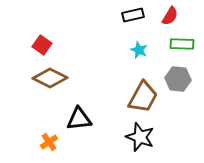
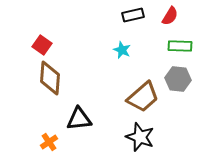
green rectangle: moved 2 px left, 2 px down
cyan star: moved 17 px left
brown diamond: rotated 68 degrees clockwise
brown trapezoid: rotated 20 degrees clockwise
